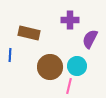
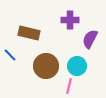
blue line: rotated 48 degrees counterclockwise
brown circle: moved 4 px left, 1 px up
